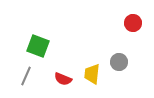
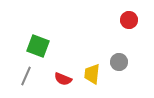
red circle: moved 4 px left, 3 px up
